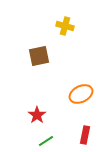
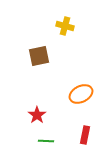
green line: rotated 35 degrees clockwise
